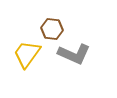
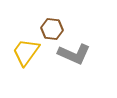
yellow trapezoid: moved 1 px left, 2 px up
